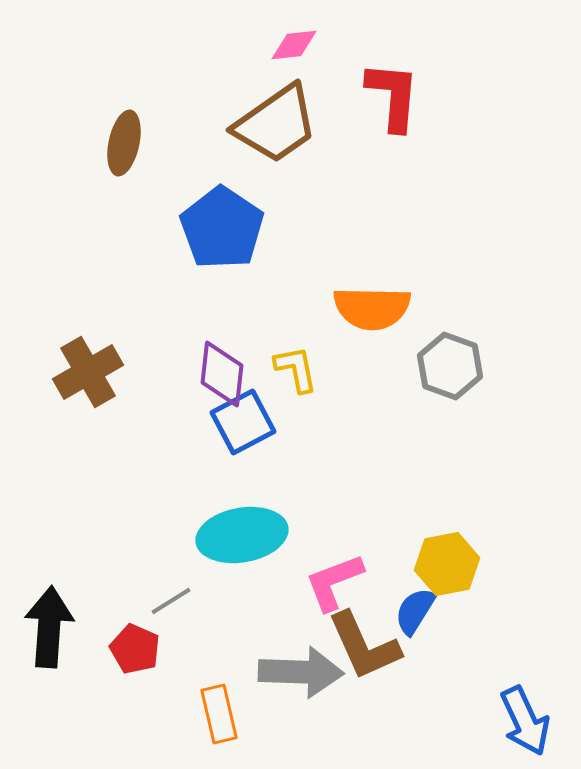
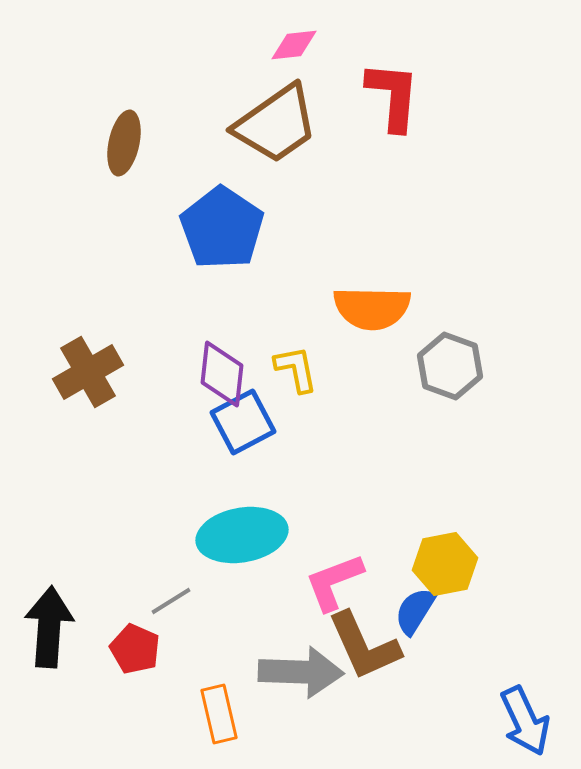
yellow hexagon: moved 2 px left
